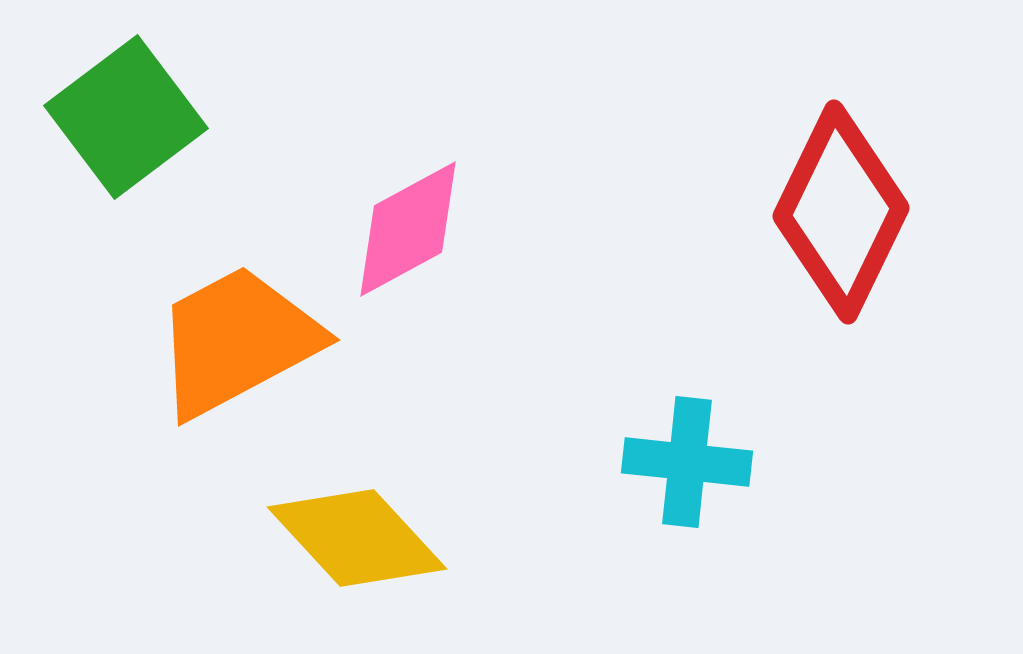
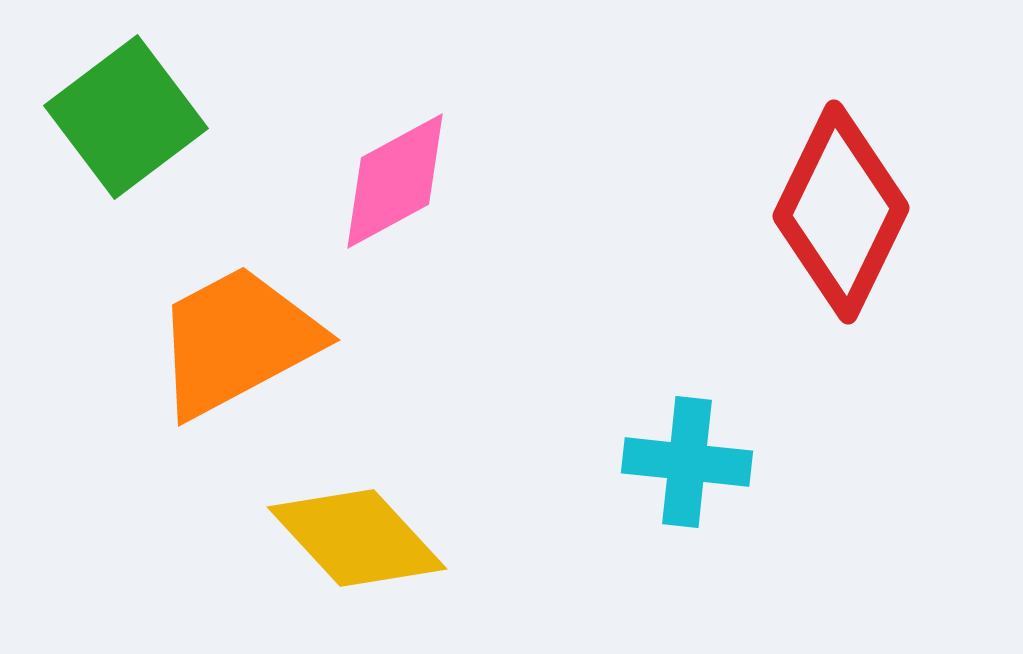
pink diamond: moved 13 px left, 48 px up
